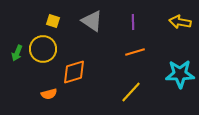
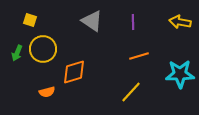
yellow square: moved 23 px left, 1 px up
orange line: moved 4 px right, 4 px down
orange semicircle: moved 2 px left, 2 px up
